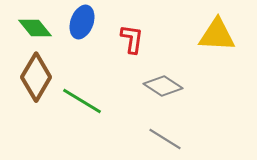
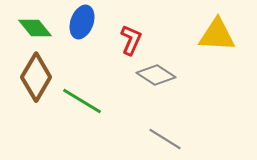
red L-shape: moved 1 px left, 1 px down; rotated 16 degrees clockwise
gray diamond: moved 7 px left, 11 px up
